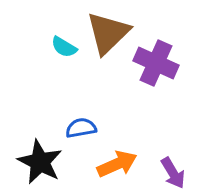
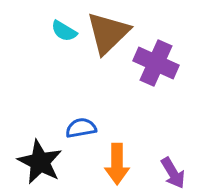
cyan semicircle: moved 16 px up
orange arrow: rotated 114 degrees clockwise
